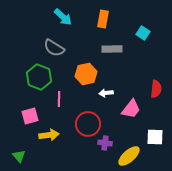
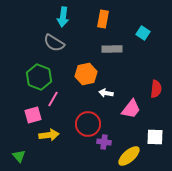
cyan arrow: rotated 54 degrees clockwise
gray semicircle: moved 5 px up
white arrow: rotated 16 degrees clockwise
pink line: moved 6 px left; rotated 28 degrees clockwise
pink square: moved 3 px right, 1 px up
purple cross: moved 1 px left, 1 px up
